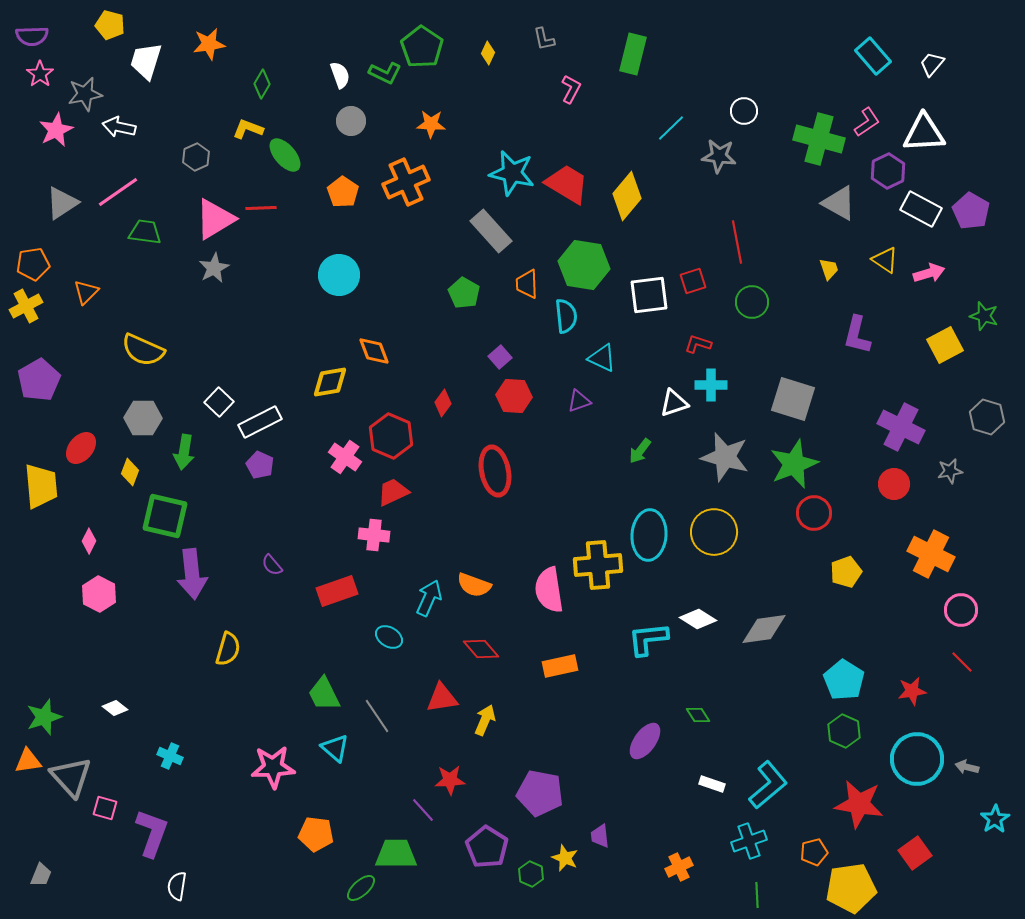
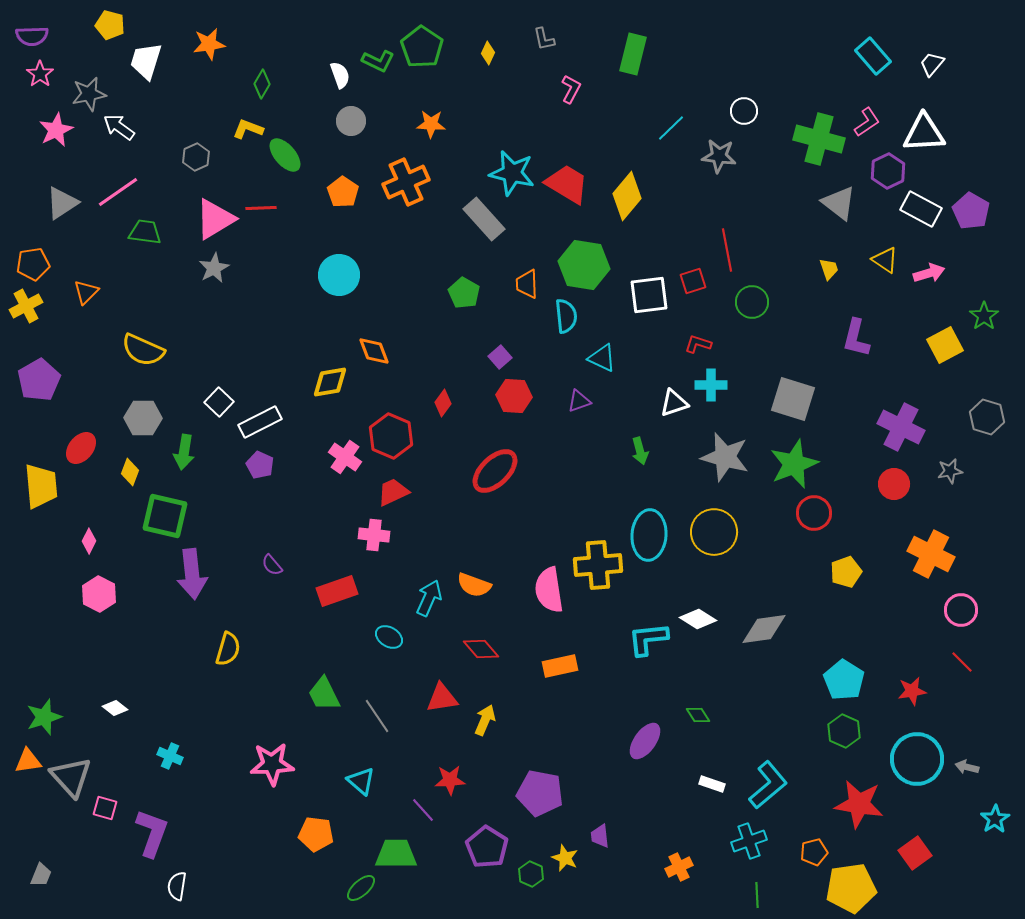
green L-shape at (385, 73): moved 7 px left, 12 px up
gray star at (85, 94): moved 4 px right
white arrow at (119, 127): rotated 24 degrees clockwise
gray triangle at (839, 203): rotated 9 degrees clockwise
gray rectangle at (491, 231): moved 7 px left, 12 px up
red line at (737, 242): moved 10 px left, 8 px down
green star at (984, 316): rotated 20 degrees clockwise
purple L-shape at (857, 335): moved 1 px left, 3 px down
green arrow at (640, 451): rotated 52 degrees counterclockwise
red ellipse at (495, 471): rotated 57 degrees clockwise
cyan triangle at (335, 748): moved 26 px right, 33 px down
pink star at (273, 767): moved 1 px left, 3 px up
